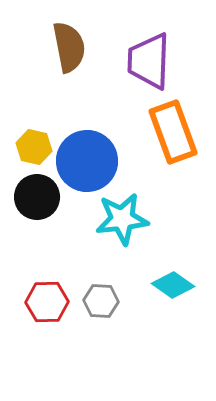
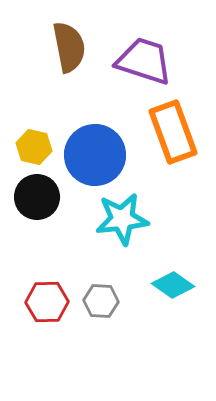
purple trapezoid: moved 5 px left; rotated 106 degrees clockwise
blue circle: moved 8 px right, 6 px up
